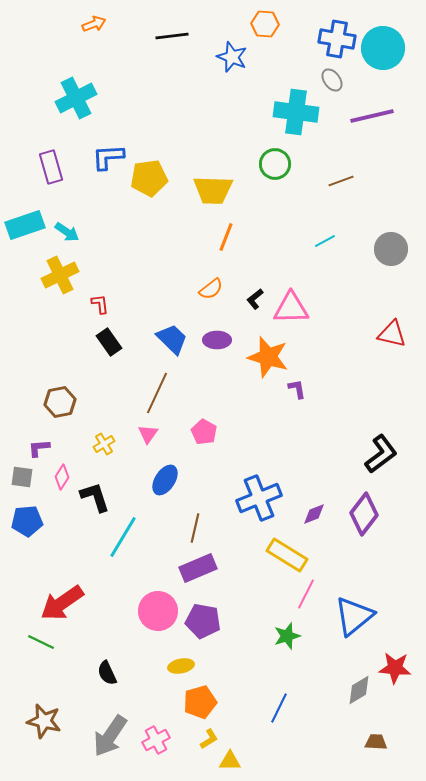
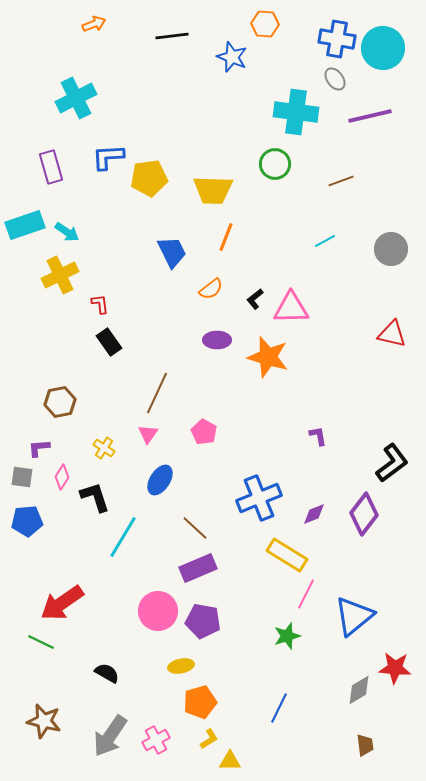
gray ellipse at (332, 80): moved 3 px right, 1 px up
purple line at (372, 116): moved 2 px left
blue trapezoid at (172, 339): moved 87 px up; rotated 20 degrees clockwise
purple L-shape at (297, 389): moved 21 px right, 47 px down
yellow cross at (104, 444): moved 4 px down; rotated 25 degrees counterclockwise
black L-shape at (381, 454): moved 11 px right, 9 px down
blue ellipse at (165, 480): moved 5 px left
brown line at (195, 528): rotated 60 degrees counterclockwise
black semicircle at (107, 673): rotated 145 degrees clockwise
brown trapezoid at (376, 742): moved 11 px left, 3 px down; rotated 80 degrees clockwise
